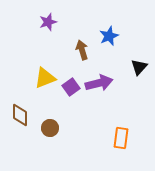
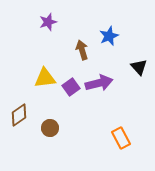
black triangle: rotated 24 degrees counterclockwise
yellow triangle: rotated 15 degrees clockwise
brown diamond: moved 1 px left; rotated 55 degrees clockwise
orange rectangle: rotated 35 degrees counterclockwise
